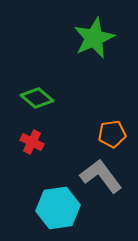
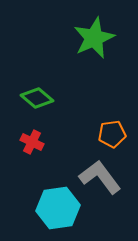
gray L-shape: moved 1 px left, 1 px down
